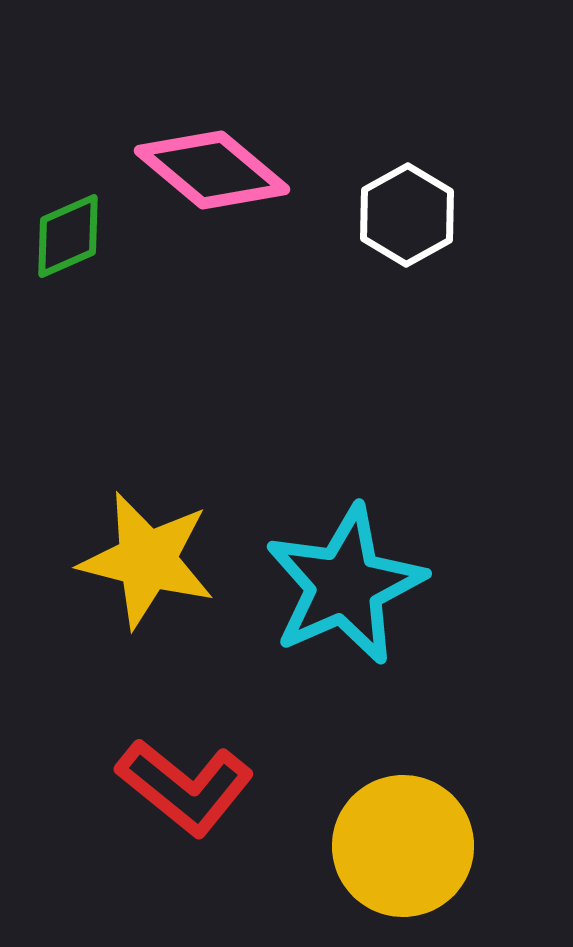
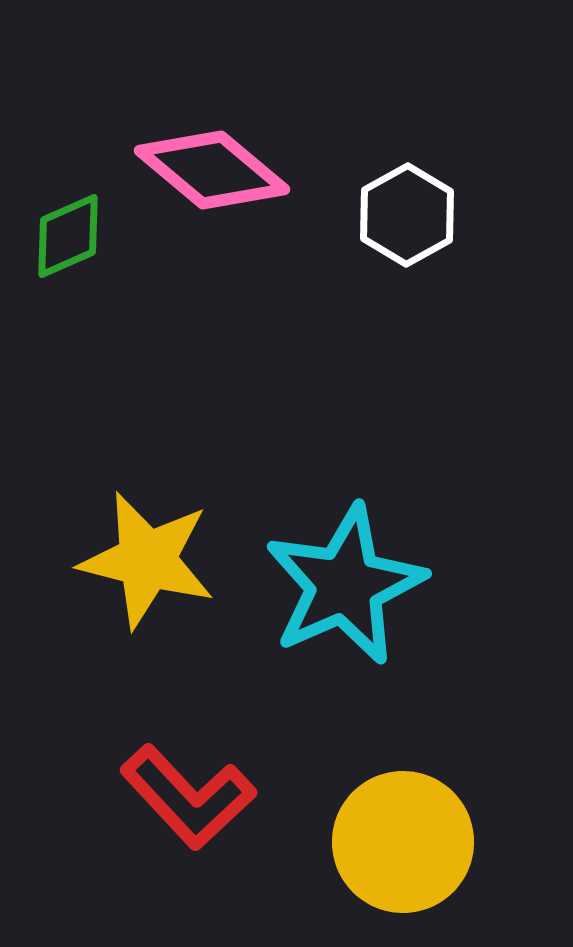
red L-shape: moved 3 px right, 10 px down; rotated 8 degrees clockwise
yellow circle: moved 4 px up
